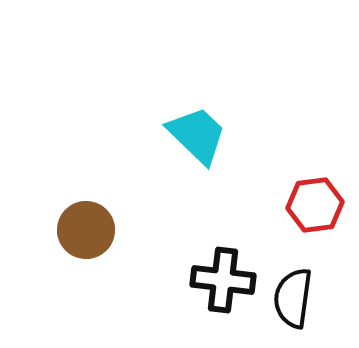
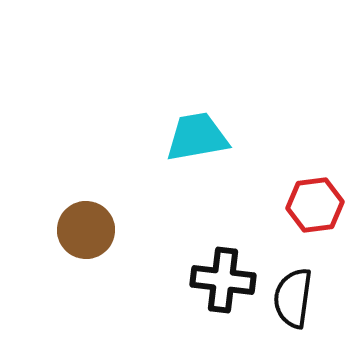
cyan trapezoid: moved 2 px down; rotated 54 degrees counterclockwise
